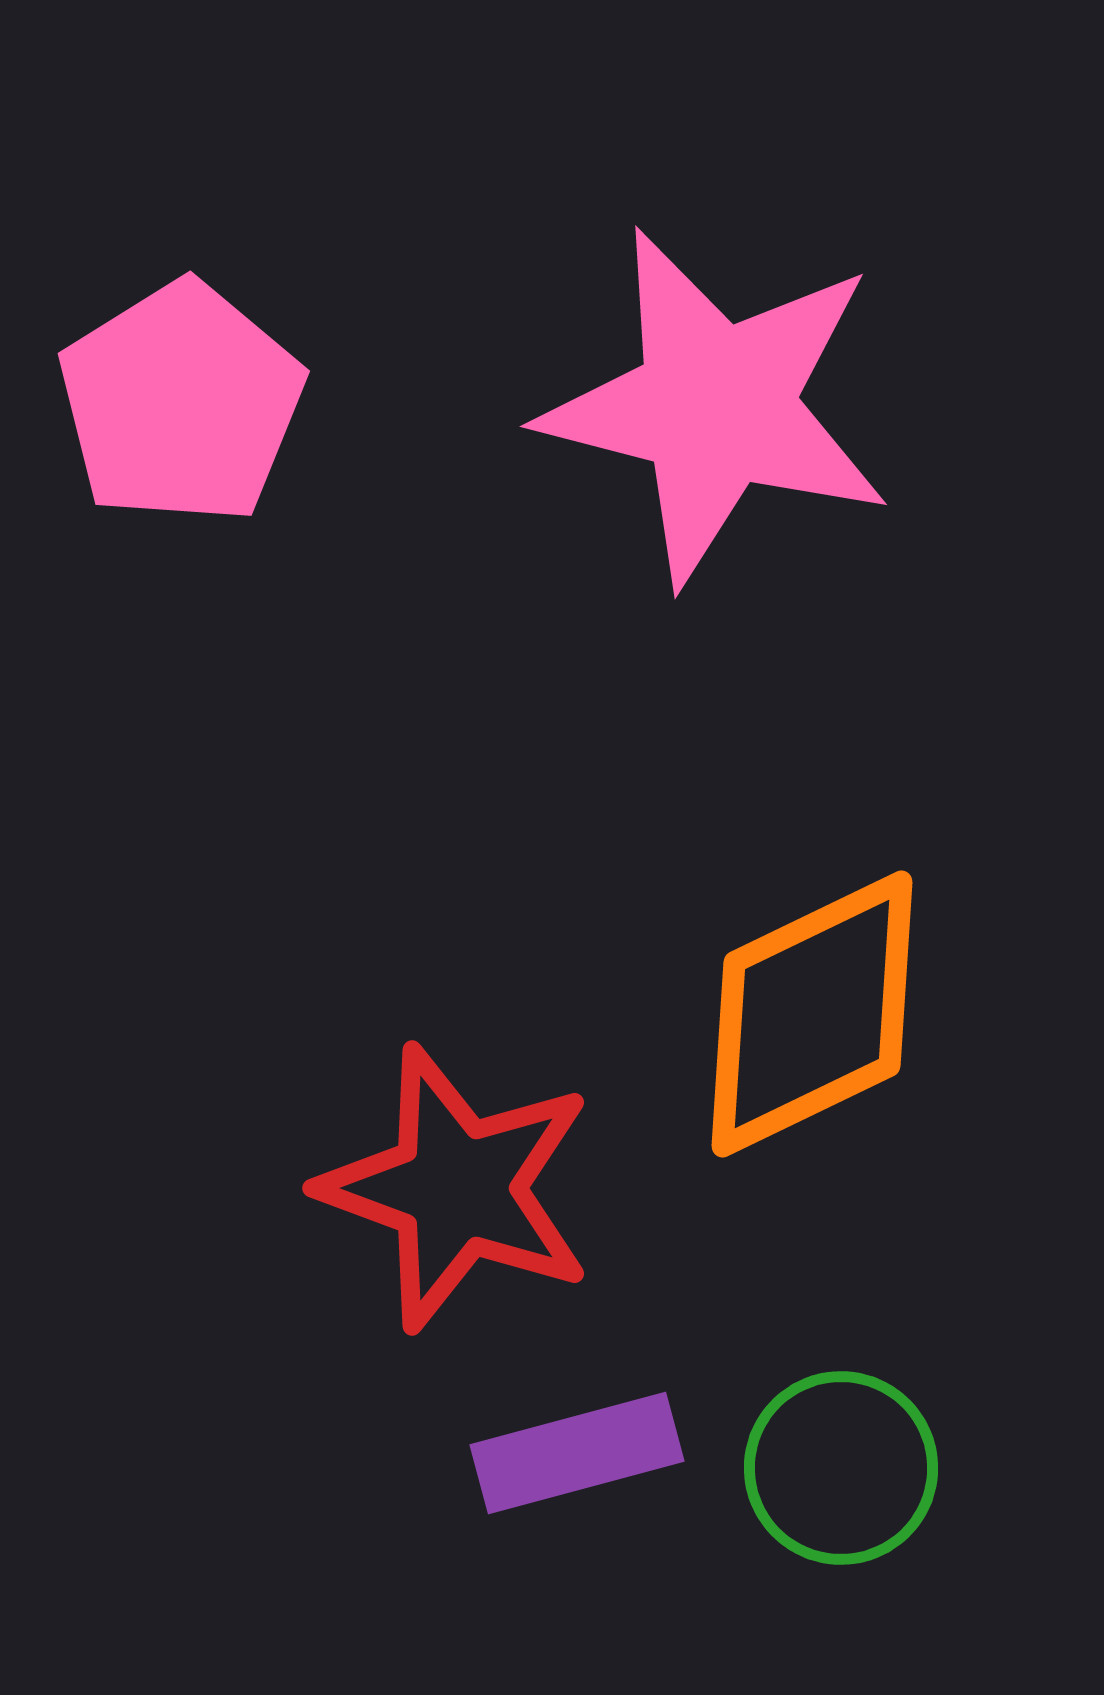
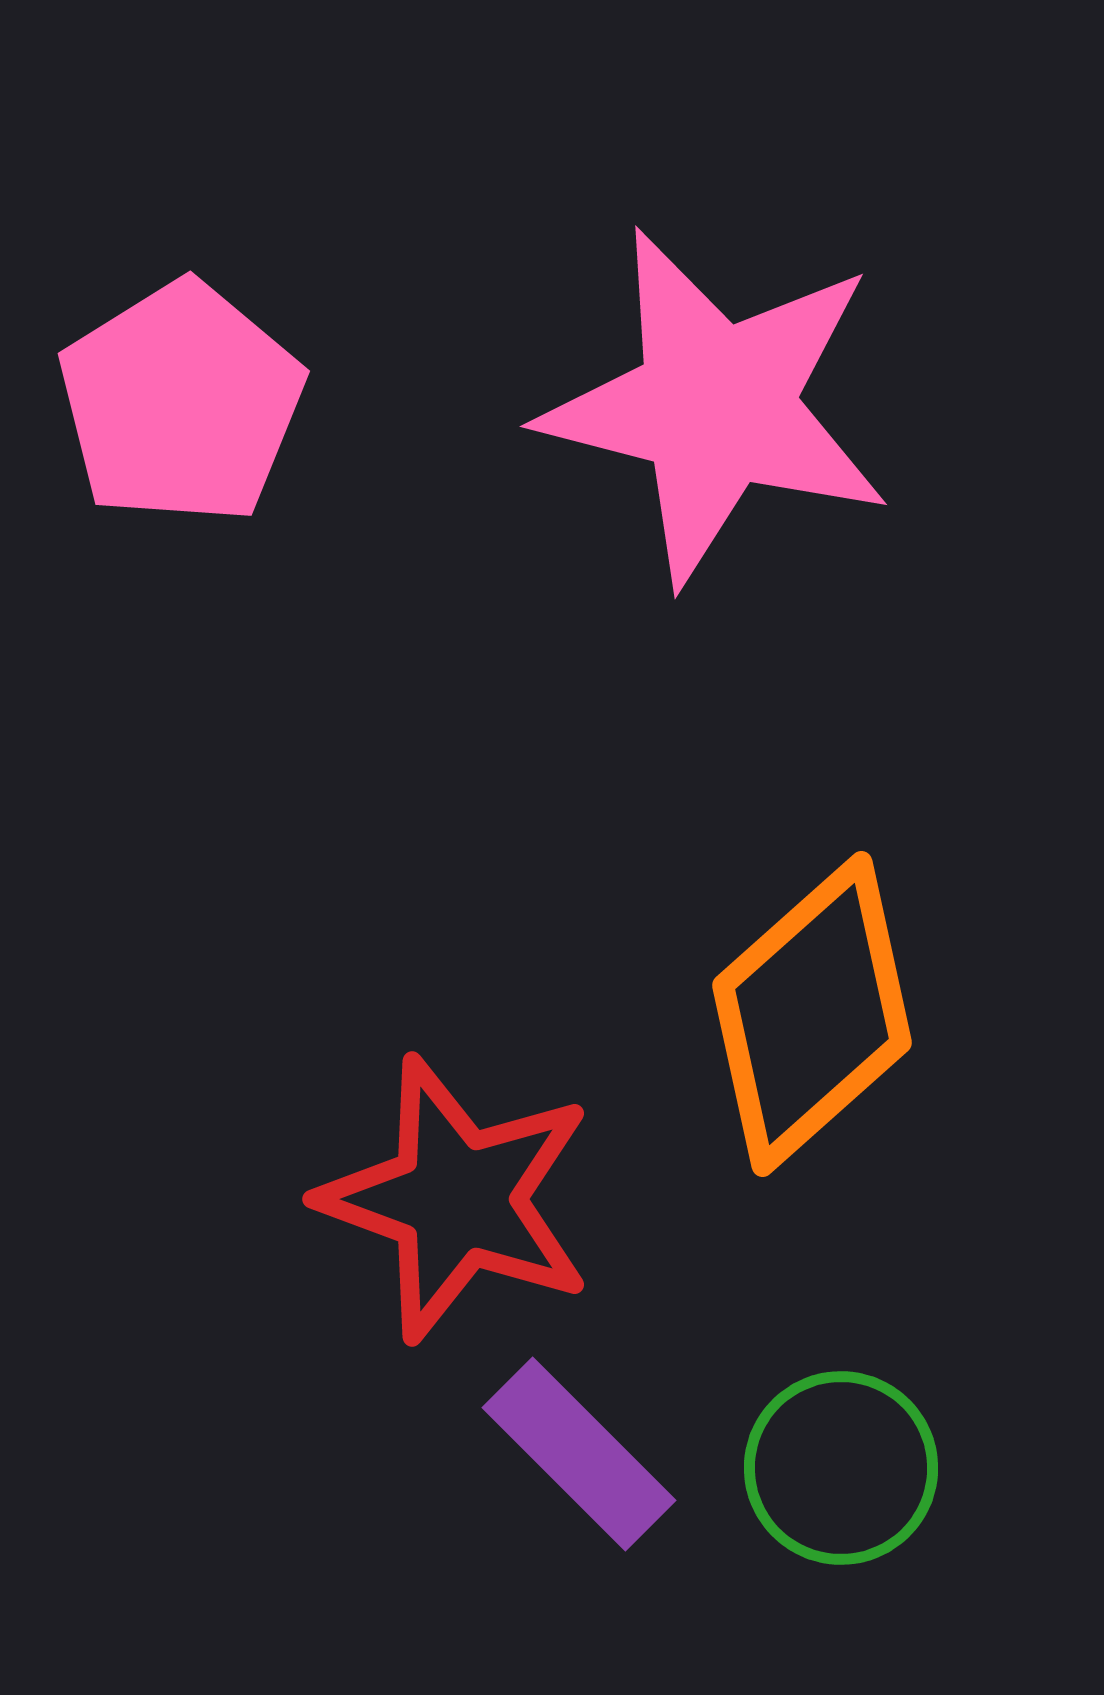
orange diamond: rotated 16 degrees counterclockwise
red star: moved 11 px down
purple rectangle: moved 2 px right, 1 px down; rotated 60 degrees clockwise
